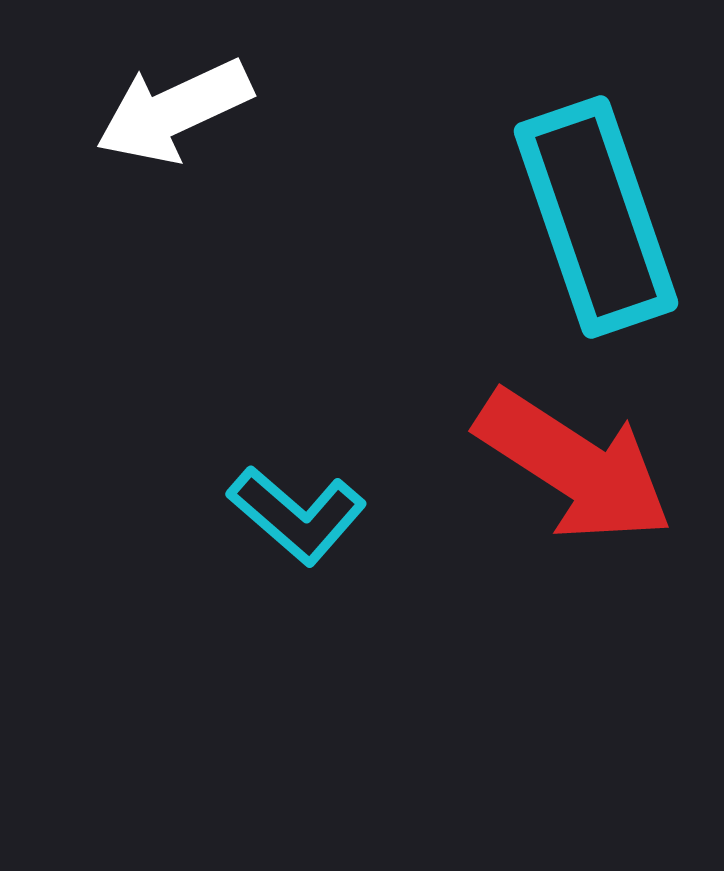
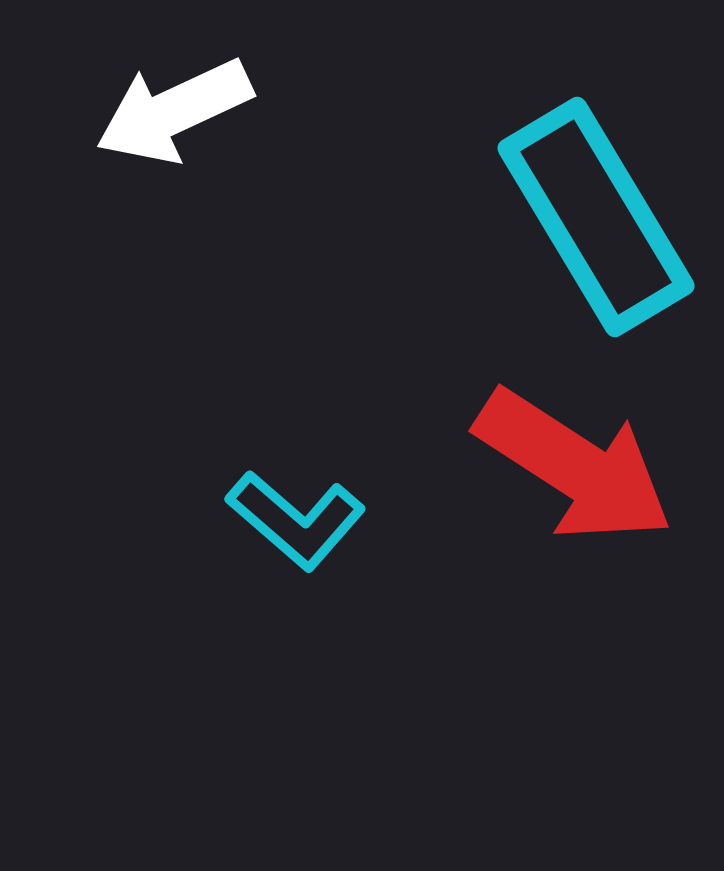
cyan rectangle: rotated 12 degrees counterclockwise
cyan L-shape: moved 1 px left, 5 px down
